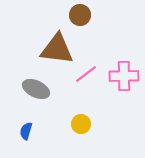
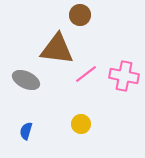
pink cross: rotated 12 degrees clockwise
gray ellipse: moved 10 px left, 9 px up
